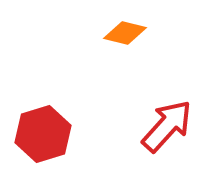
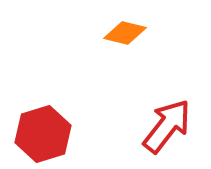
red arrow: rotated 4 degrees counterclockwise
